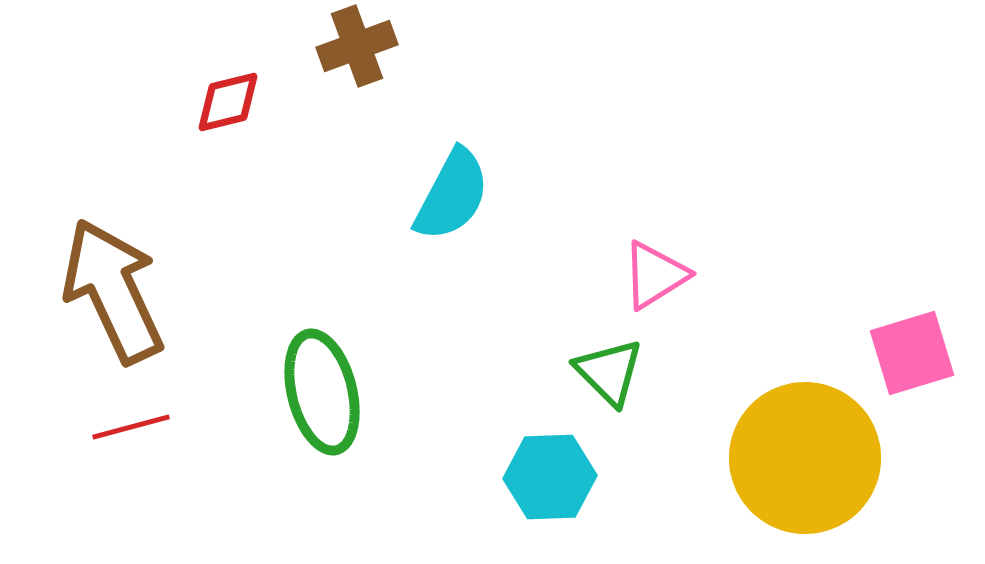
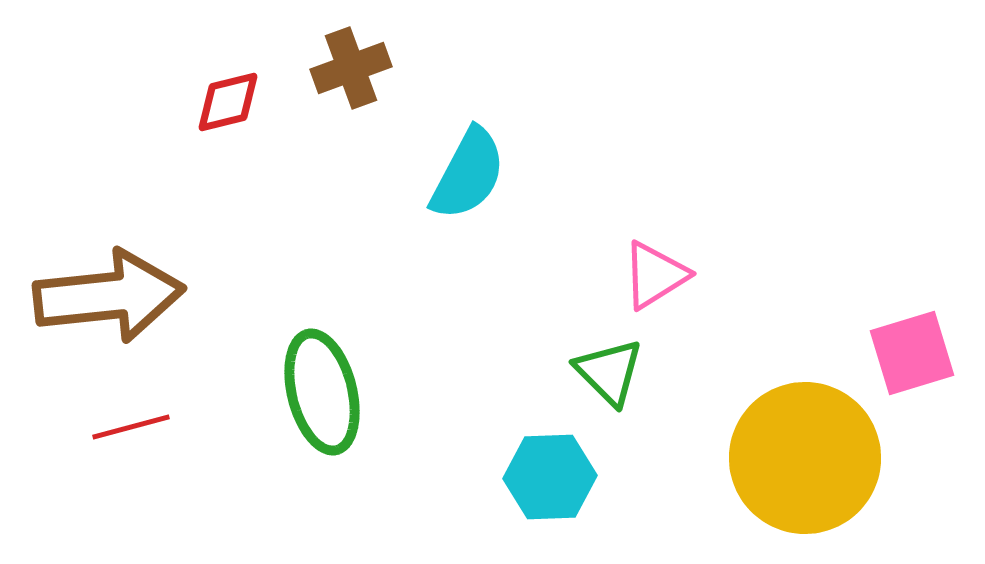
brown cross: moved 6 px left, 22 px down
cyan semicircle: moved 16 px right, 21 px up
brown arrow: moved 4 px left, 5 px down; rotated 109 degrees clockwise
